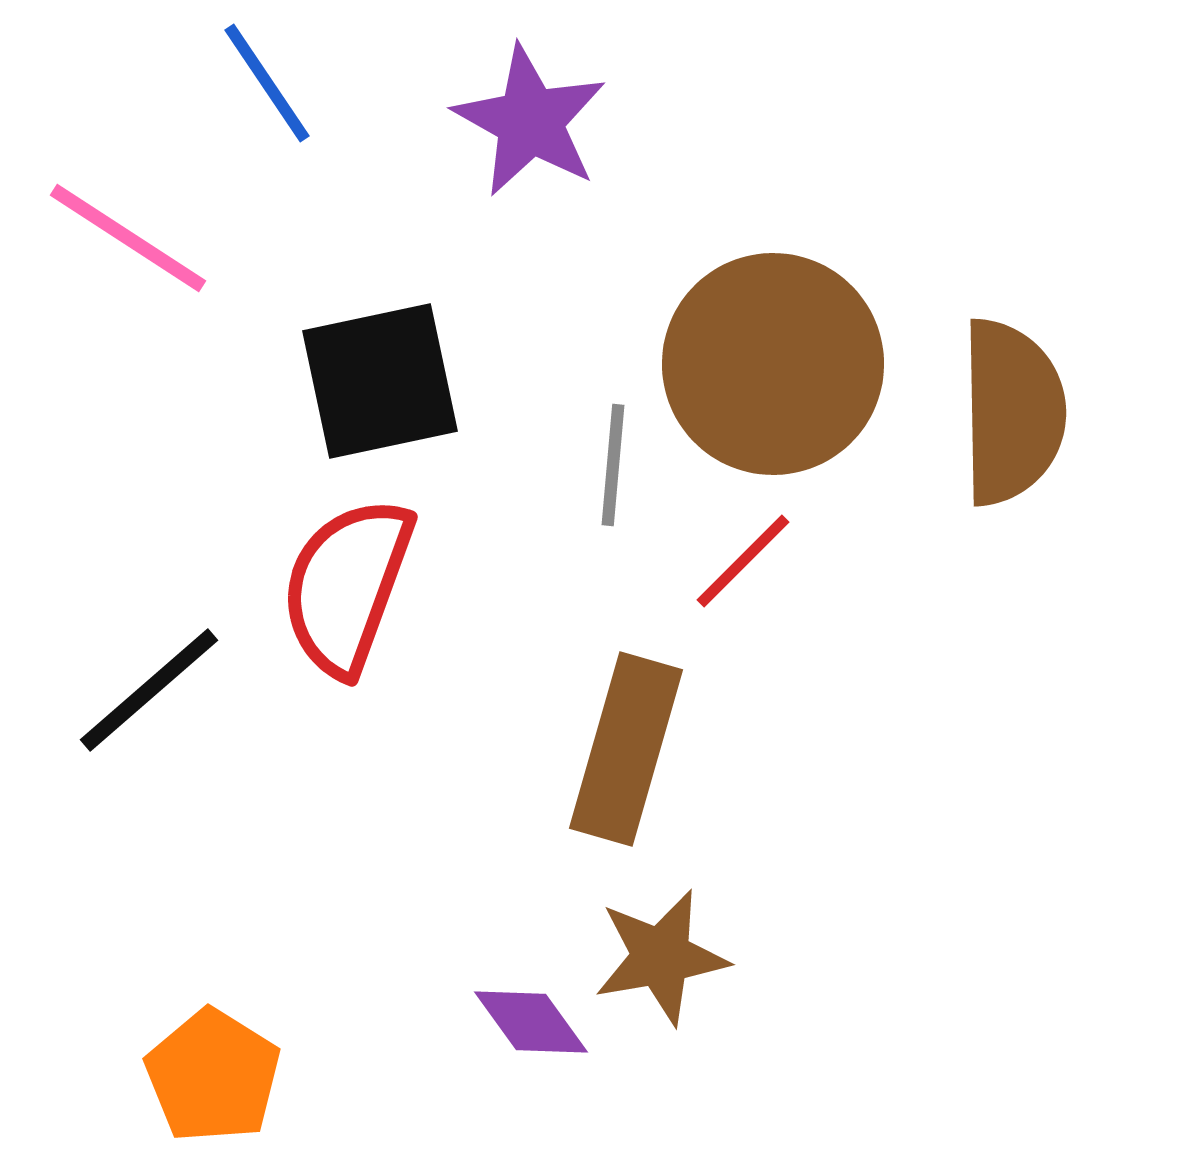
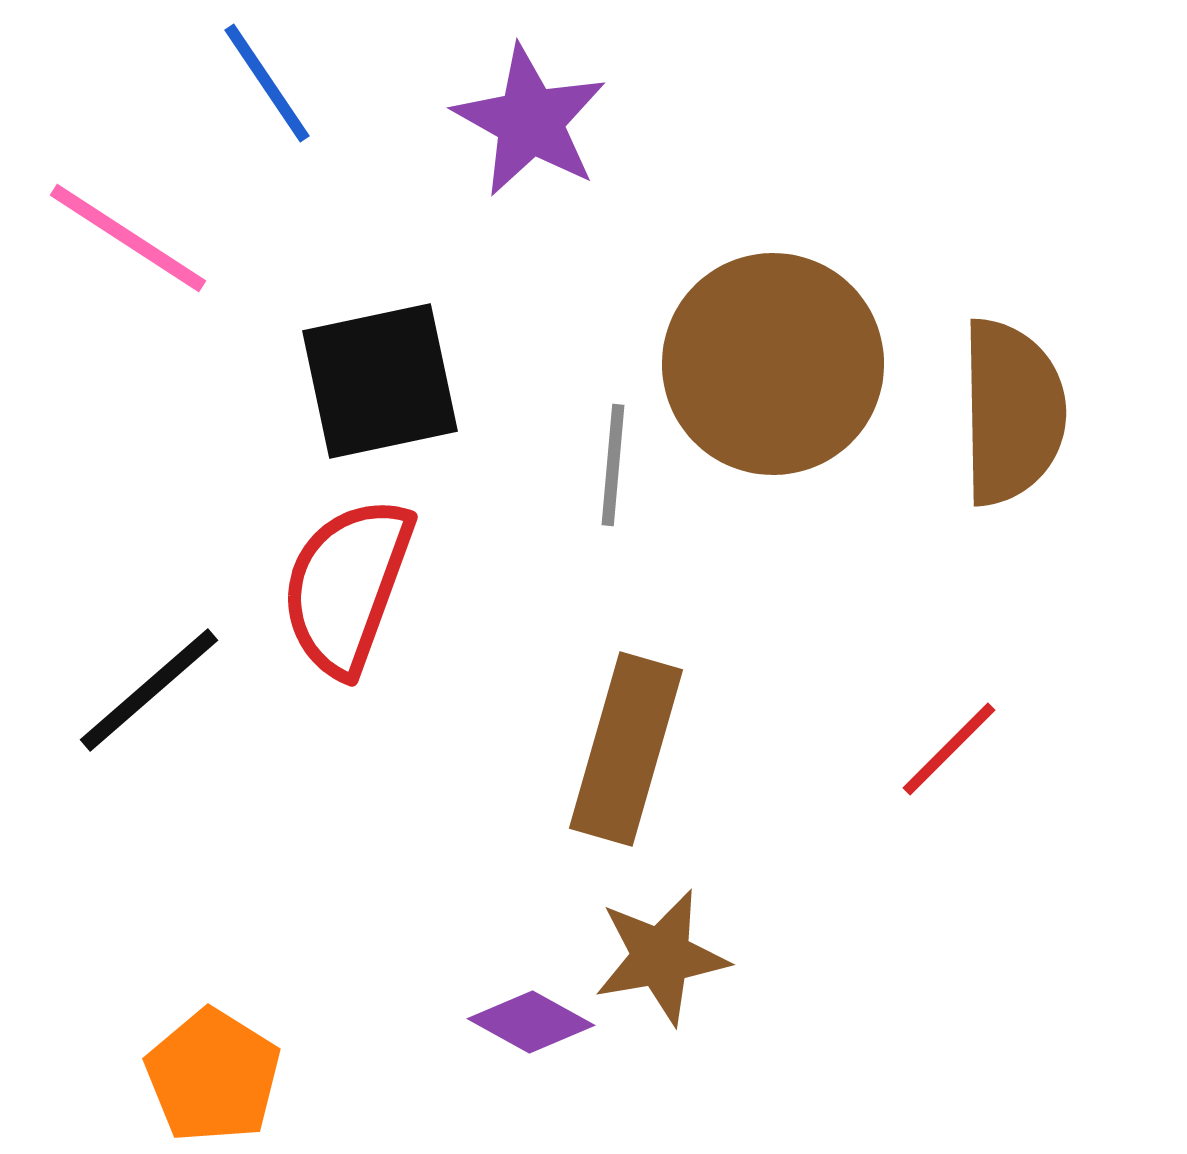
red line: moved 206 px right, 188 px down
purple diamond: rotated 25 degrees counterclockwise
